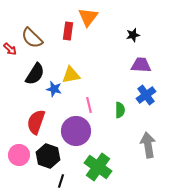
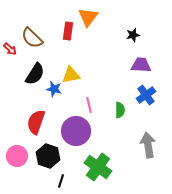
pink circle: moved 2 px left, 1 px down
